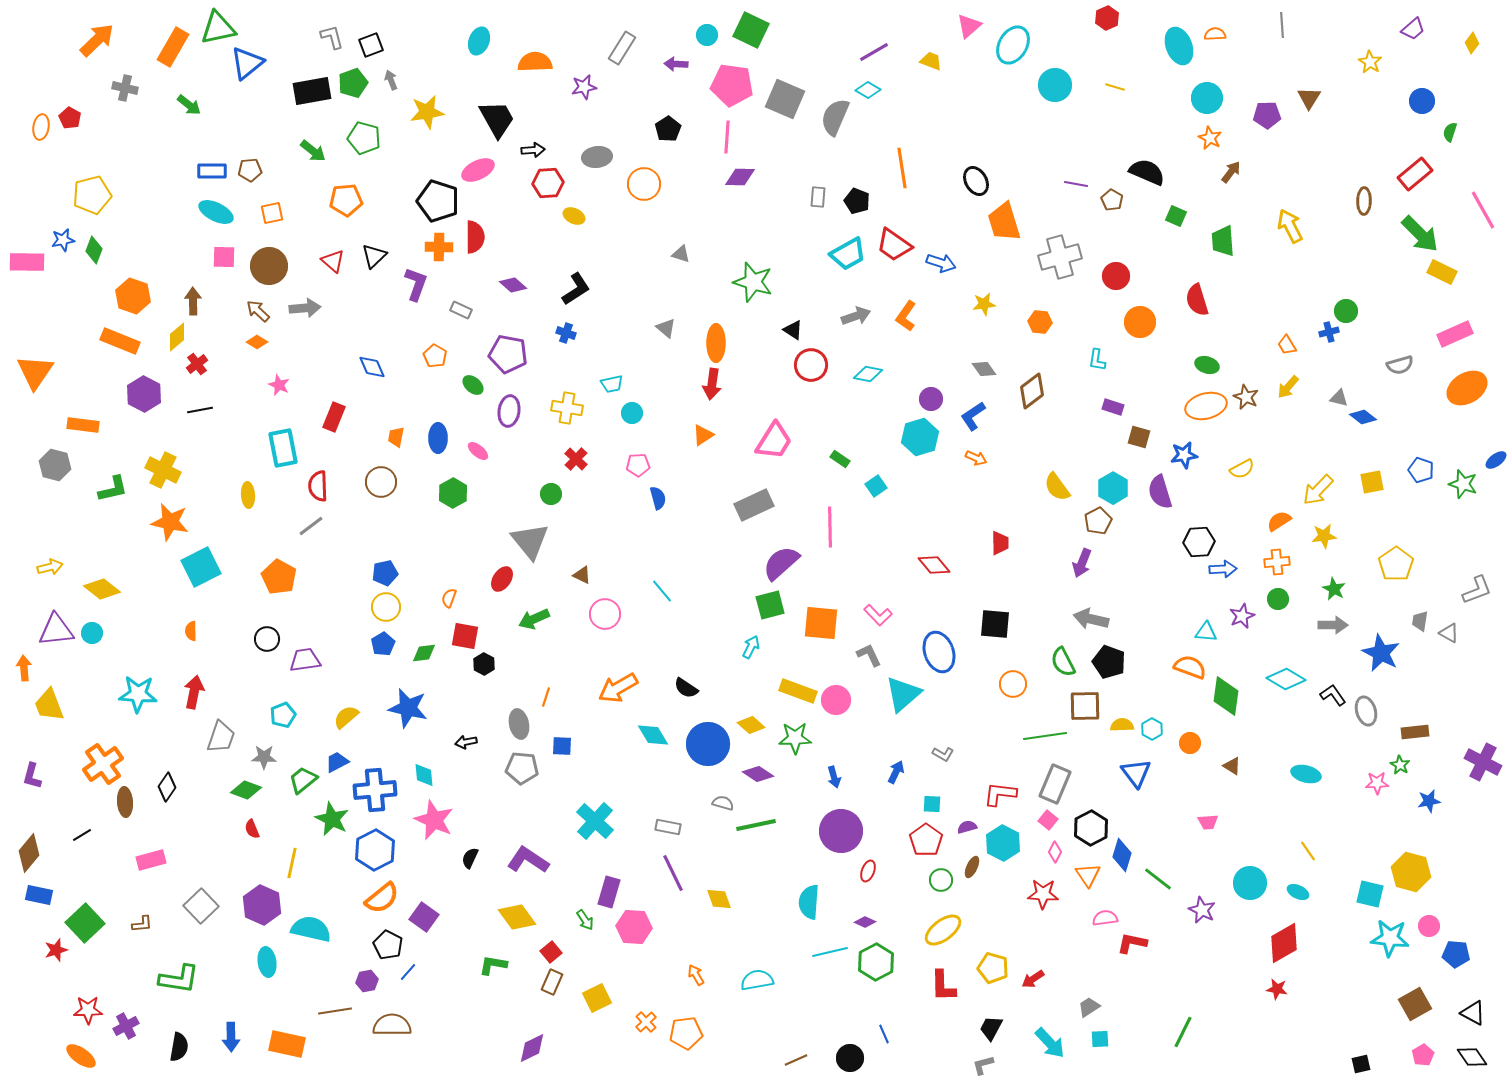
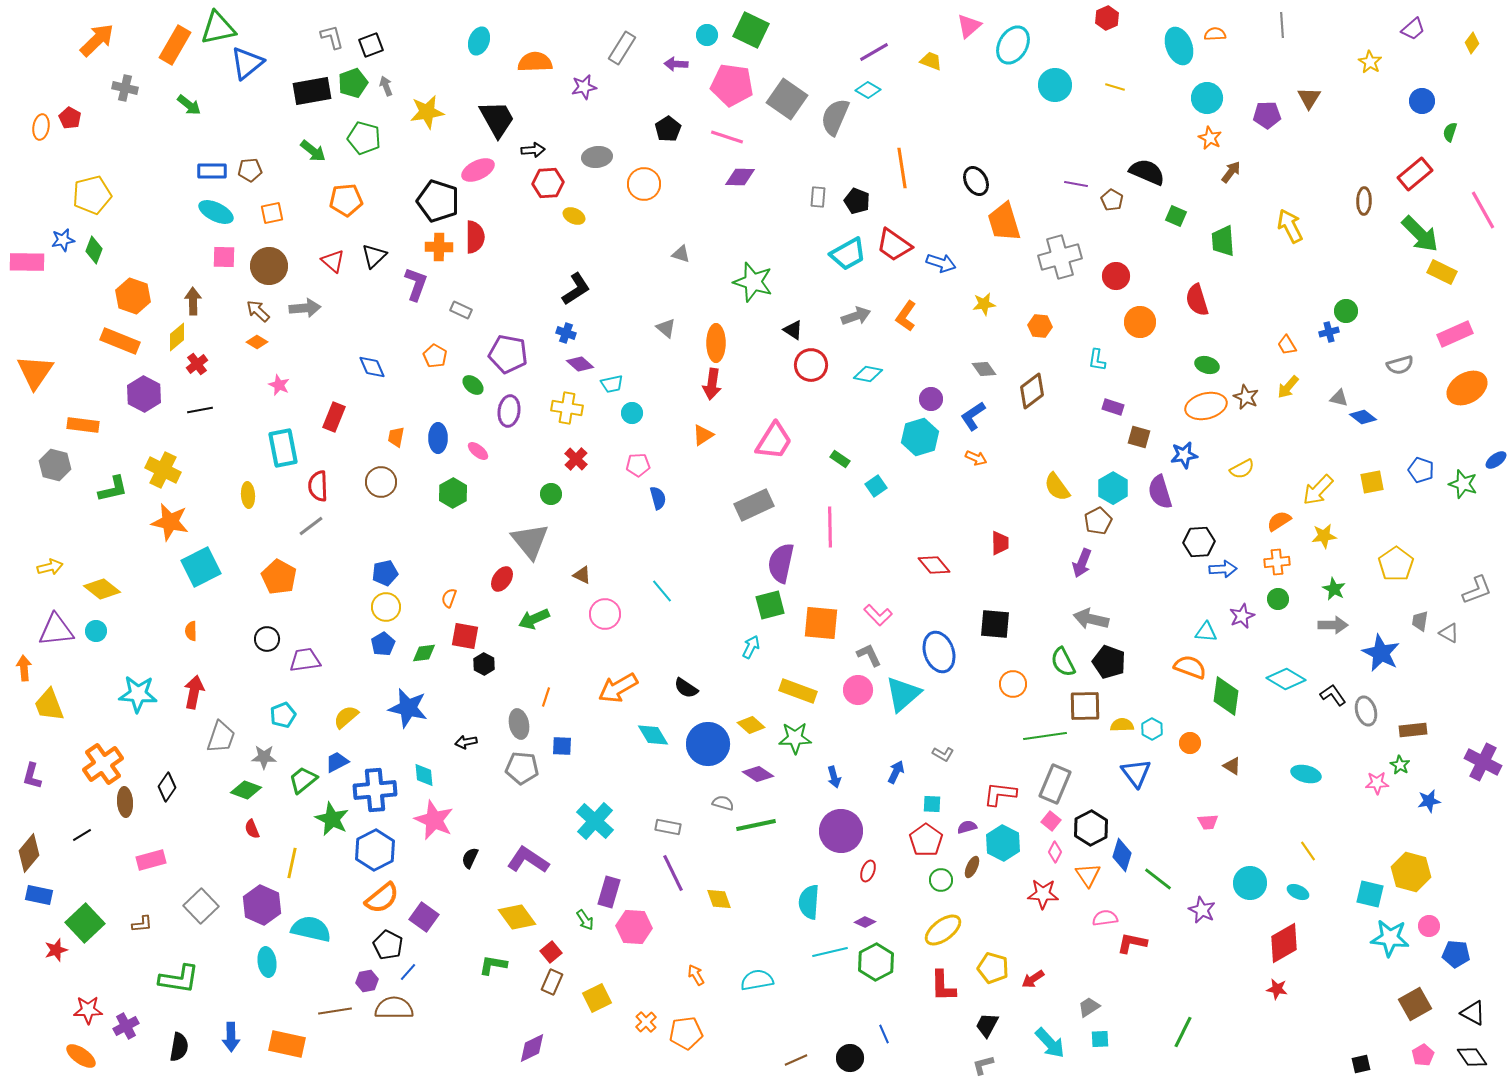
orange rectangle at (173, 47): moved 2 px right, 2 px up
gray arrow at (391, 80): moved 5 px left, 6 px down
gray square at (785, 99): moved 2 px right; rotated 12 degrees clockwise
pink line at (727, 137): rotated 76 degrees counterclockwise
purple diamond at (513, 285): moved 67 px right, 79 px down
orange hexagon at (1040, 322): moved 4 px down
purple semicircle at (781, 563): rotated 36 degrees counterclockwise
cyan circle at (92, 633): moved 4 px right, 2 px up
pink circle at (836, 700): moved 22 px right, 10 px up
brown rectangle at (1415, 732): moved 2 px left, 2 px up
pink square at (1048, 820): moved 3 px right, 1 px down
brown semicircle at (392, 1025): moved 2 px right, 17 px up
black trapezoid at (991, 1028): moved 4 px left, 3 px up
